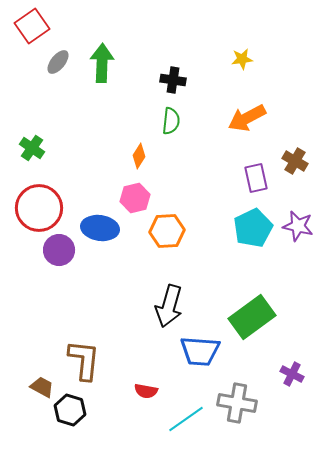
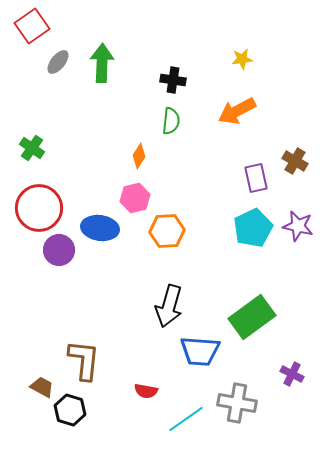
orange arrow: moved 10 px left, 7 px up
